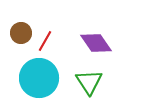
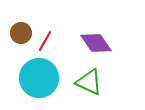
green triangle: rotated 32 degrees counterclockwise
